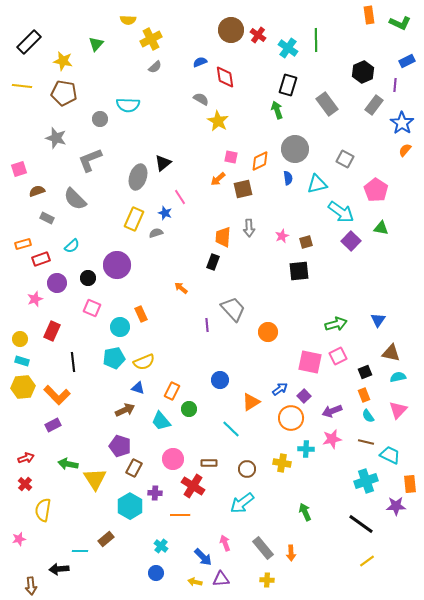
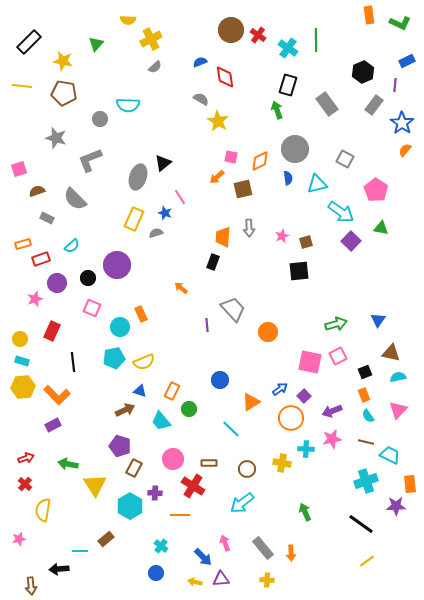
orange arrow at (218, 179): moved 1 px left, 2 px up
blue triangle at (138, 388): moved 2 px right, 3 px down
yellow triangle at (95, 479): moved 6 px down
